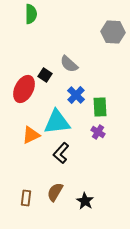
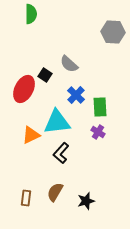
black star: moved 1 px right; rotated 24 degrees clockwise
